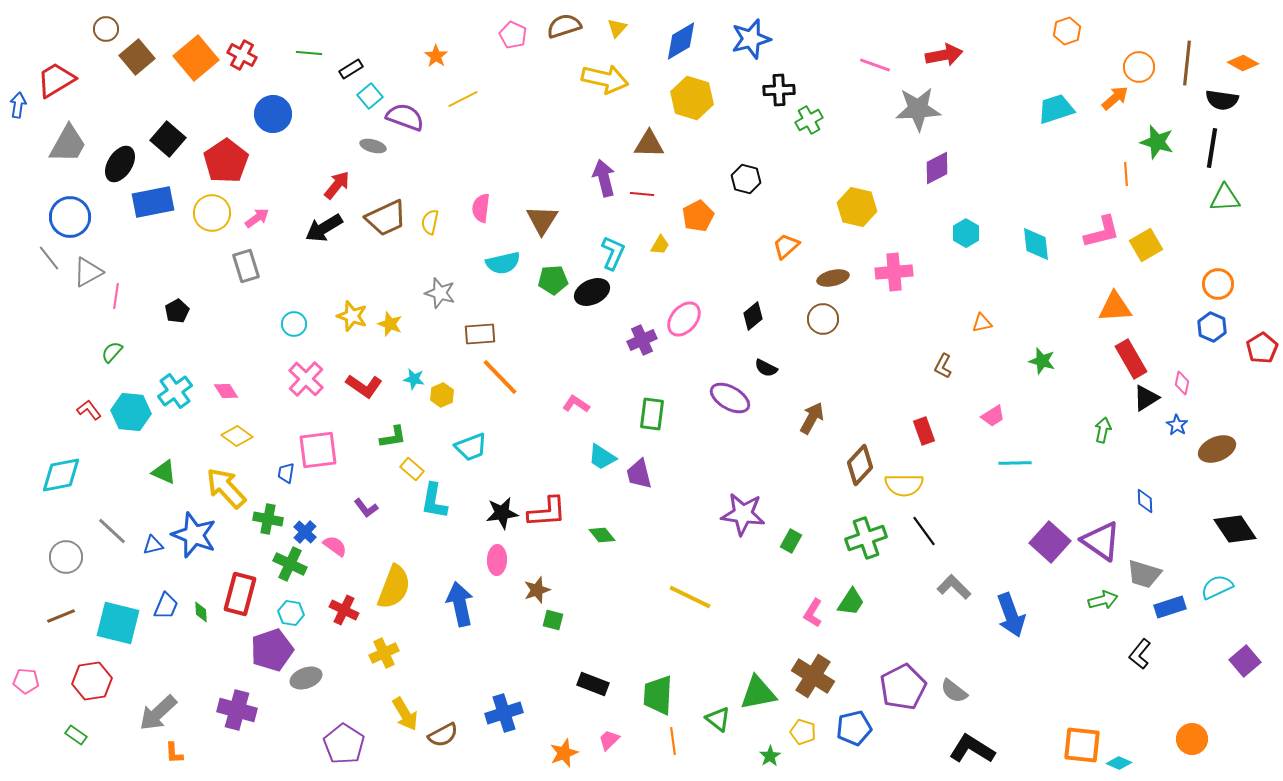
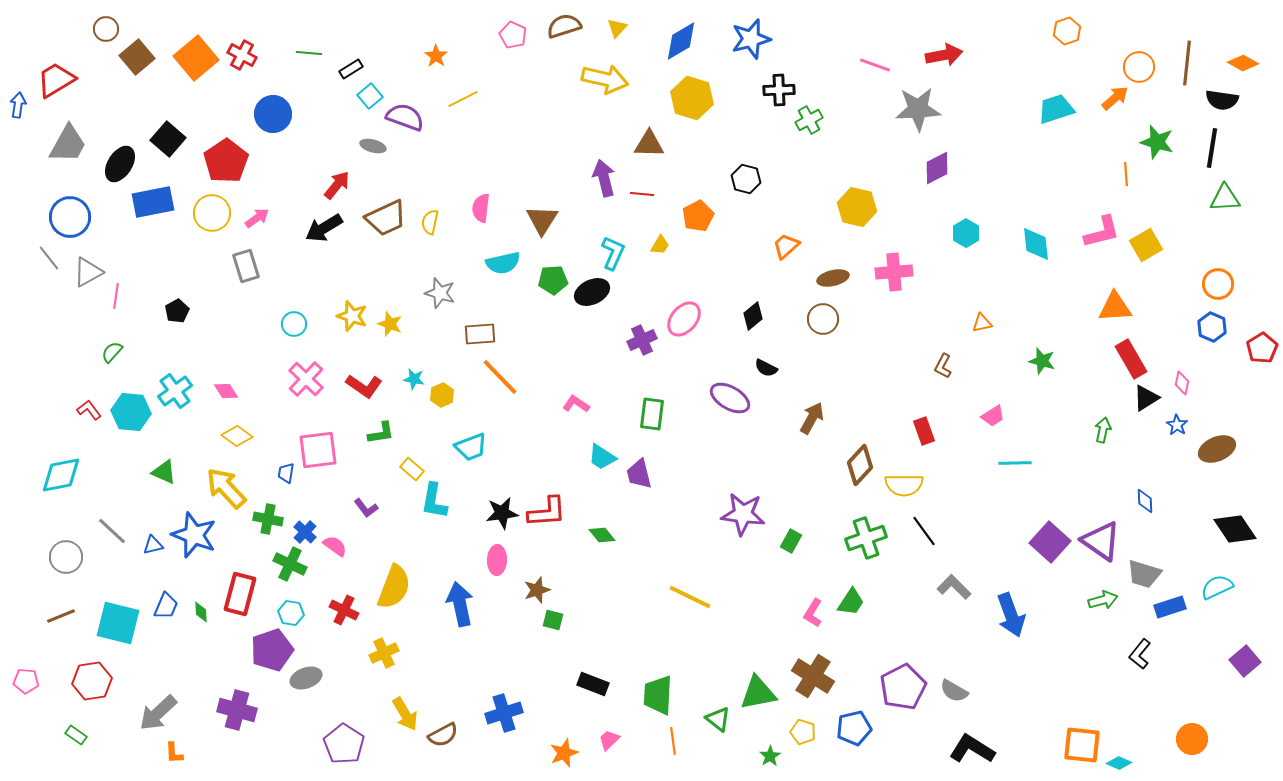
green L-shape at (393, 437): moved 12 px left, 4 px up
gray semicircle at (954, 691): rotated 8 degrees counterclockwise
